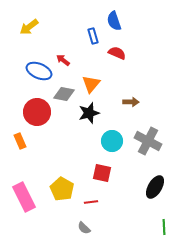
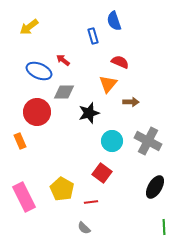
red semicircle: moved 3 px right, 9 px down
orange triangle: moved 17 px right
gray diamond: moved 2 px up; rotated 10 degrees counterclockwise
red square: rotated 24 degrees clockwise
